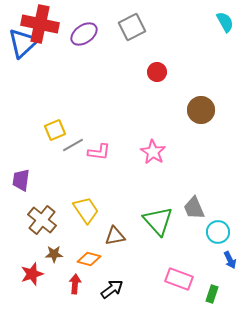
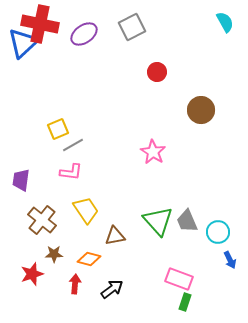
yellow square: moved 3 px right, 1 px up
pink L-shape: moved 28 px left, 20 px down
gray trapezoid: moved 7 px left, 13 px down
green rectangle: moved 27 px left, 8 px down
